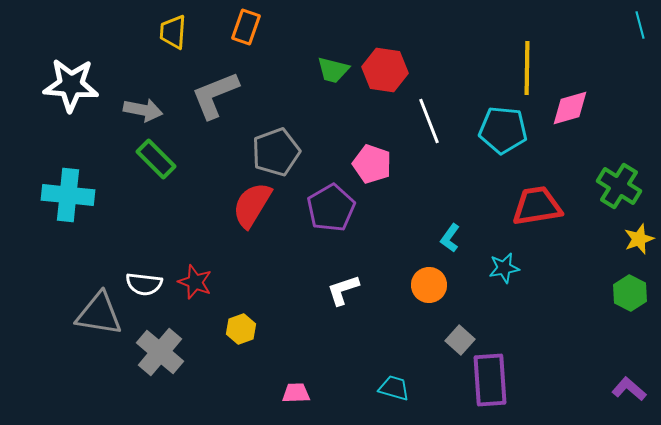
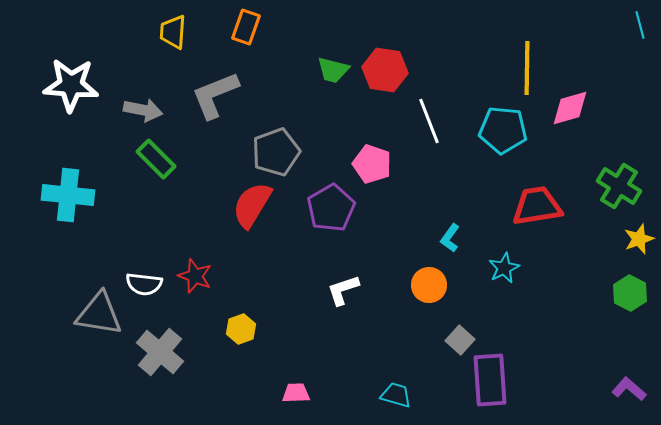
cyan star: rotated 16 degrees counterclockwise
red star: moved 6 px up
cyan trapezoid: moved 2 px right, 7 px down
